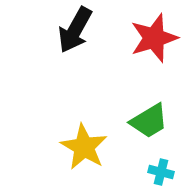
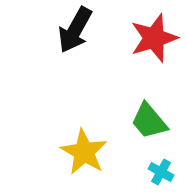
green trapezoid: rotated 81 degrees clockwise
yellow star: moved 5 px down
cyan cross: rotated 15 degrees clockwise
